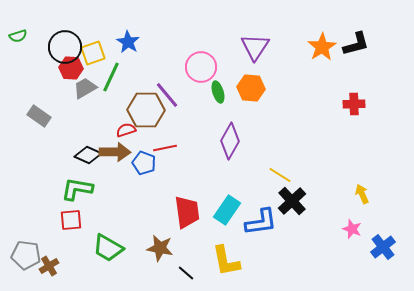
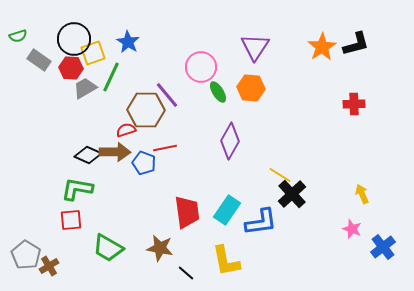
black circle: moved 9 px right, 8 px up
green ellipse: rotated 15 degrees counterclockwise
gray rectangle: moved 56 px up
black cross: moved 7 px up
gray pentagon: rotated 24 degrees clockwise
